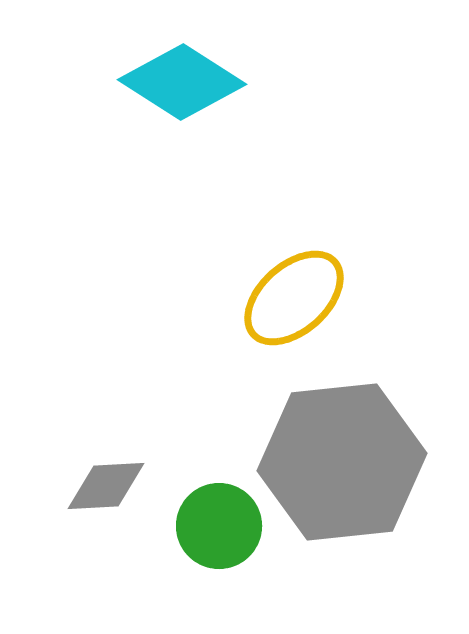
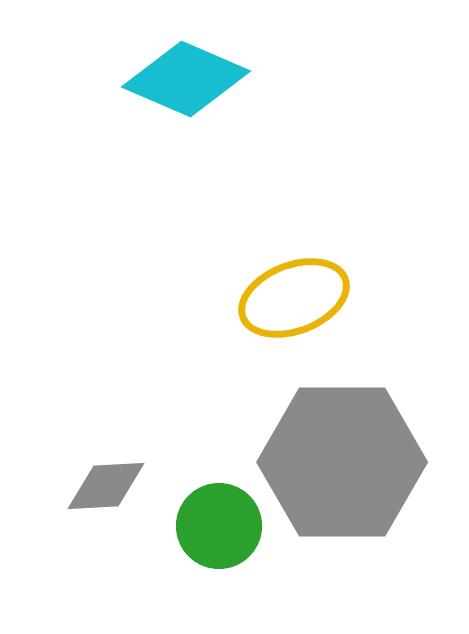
cyan diamond: moved 4 px right, 3 px up; rotated 9 degrees counterclockwise
yellow ellipse: rotated 21 degrees clockwise
gray hexagon: rotated 6 degrees clockwise
